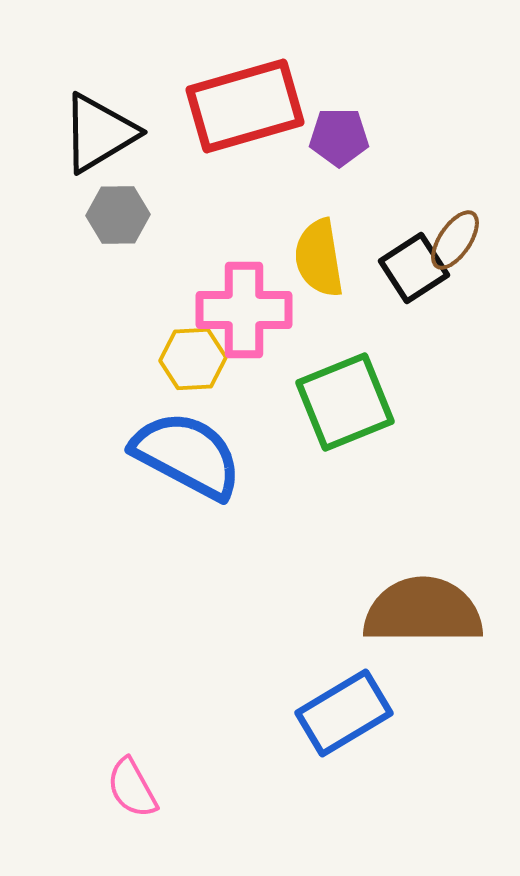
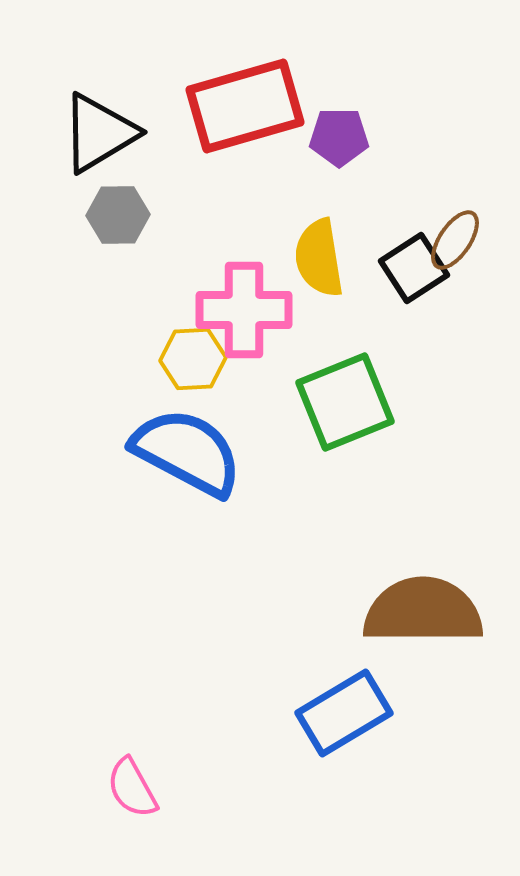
blue semicircle: moved 3 px up
